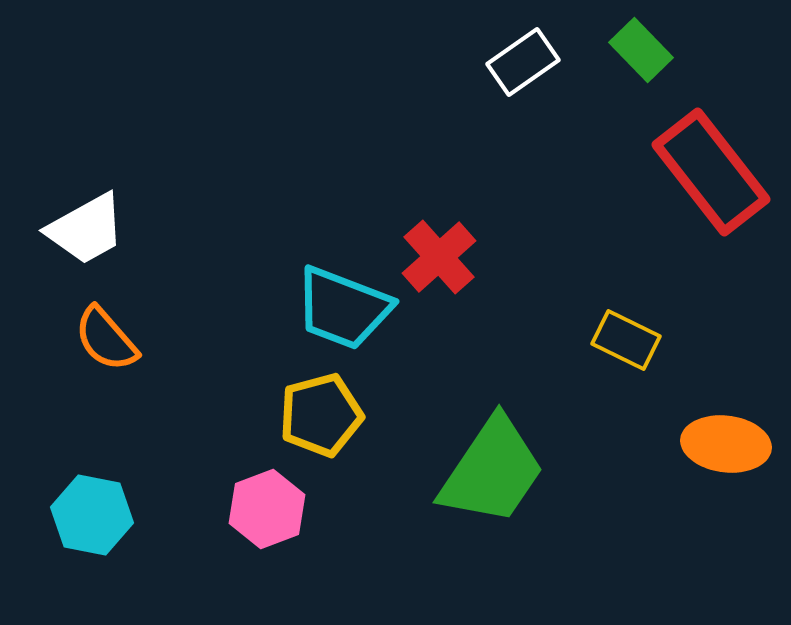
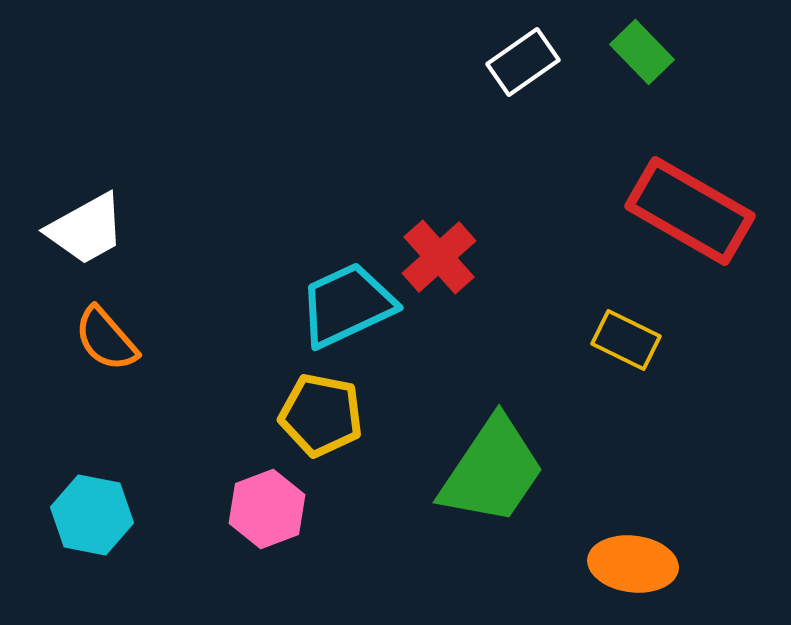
green rectangle: moved 1 px right, 2 px down
red rectangle: moved 21 px left, 39 px down; rotated 22 degrees counterclockwise
cyan trapezoid: moved 4 px right, 3 px up; rotated 134 degrees clockwise
yellow pentagon: rotated 26 degrees clockwise
orange ellipse: moved 93 px left, 120 px down
